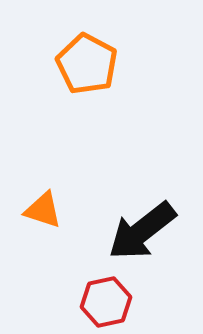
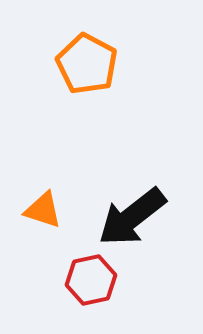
black arrow: moved 10 px left, 14 px up
red hexagon: moved 15 px left, 22 px up
